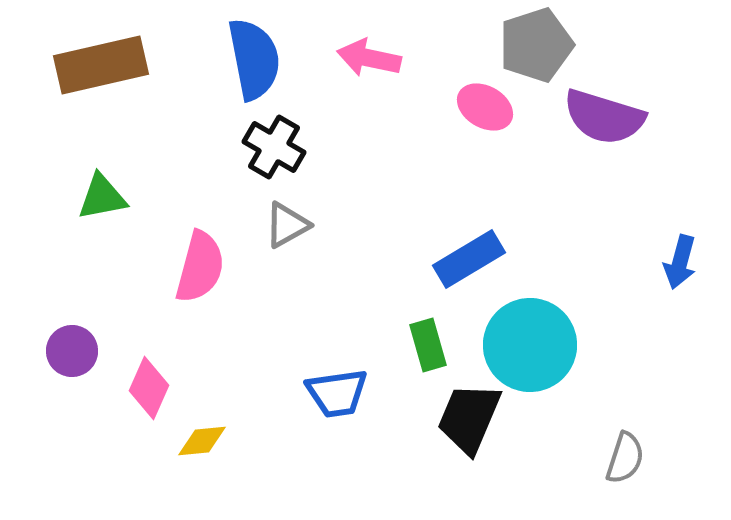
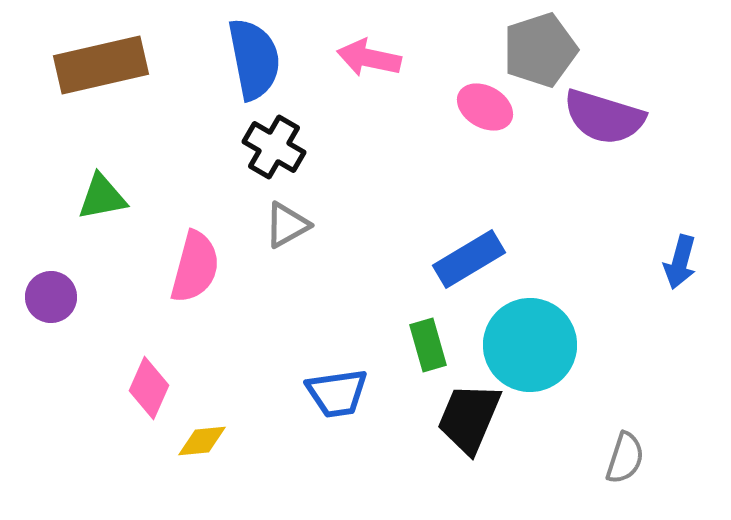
gray pentagon: moved 4 px right, 5 px down
pink semicircle: moved 5 px left
purple circle: moved 21 px left, 54 px up
